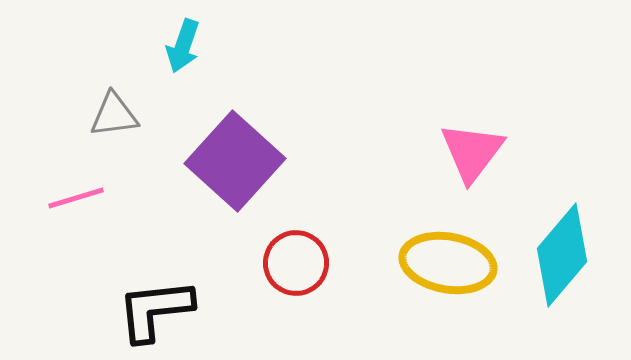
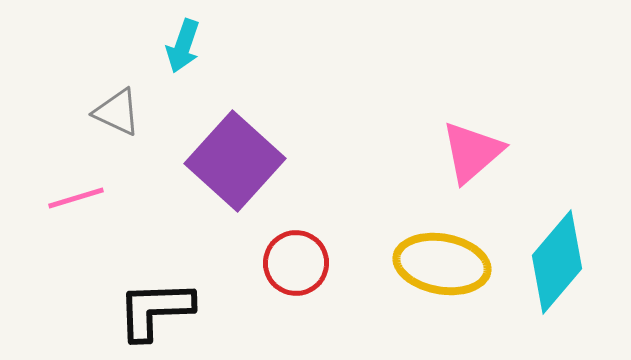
gray triangle: moved 3 px right, 3 px up; rotated 32 degrees clockwise
pink triangle: rotated 12 degrees clockwise
cyan diamond: moved 5 px left, 7 px down
yellow ellipse: moved 6 px left, 1 px down
black L-shape: rotated 4 degrees clockwise
